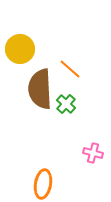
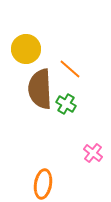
yellow circle: moved 6 px right
green cross: rotated 12 degrees counterclockwise
pink cross: rotated 24 degrees clockwise
